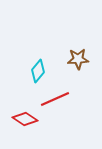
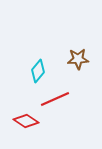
red diamond: moved 1 px right, 2 px down
